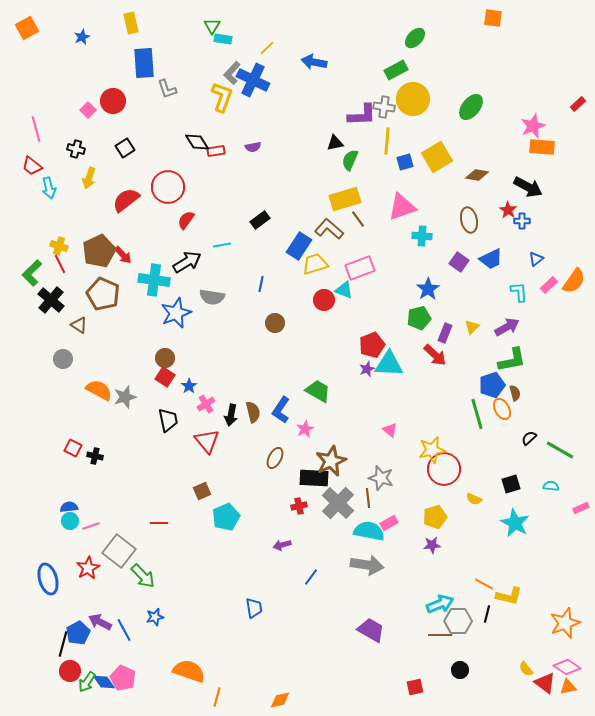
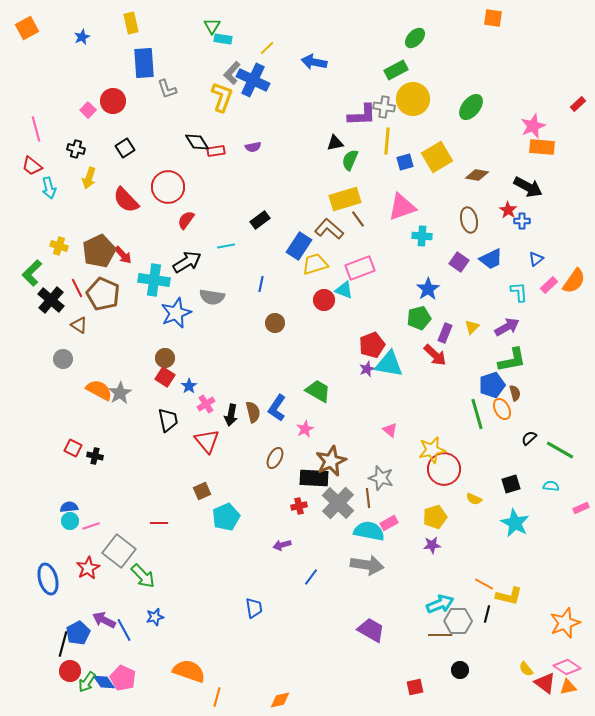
red semicircle at (126, 200): rotated 96 degrees counterclockwise
cyan line at (222, 245): moved 4 px right, 1 px down
red line at (60, 264): moved 17 px right, 24 px down
cyan triangle at (389, 364): rotated 8 degrees clockwise
gray star at (125, 397): moved 5 px left, 4 px up; rotated 15 degrees counterclockwise
blue L-shape at (281, 410): moved 4 px left, 2 px up
purple arrow at (100, 622): moved 4 px right, 2 px up
